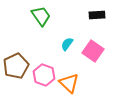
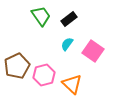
black rectangle: moved 28 px left, 4 px down; rotated 35 degrees counterclockwise
brown pentagon: moved 1 px right
pink hexagon: rotated 25 degrees clockwise
orange triangle: moved 3 px right, 1 px down
